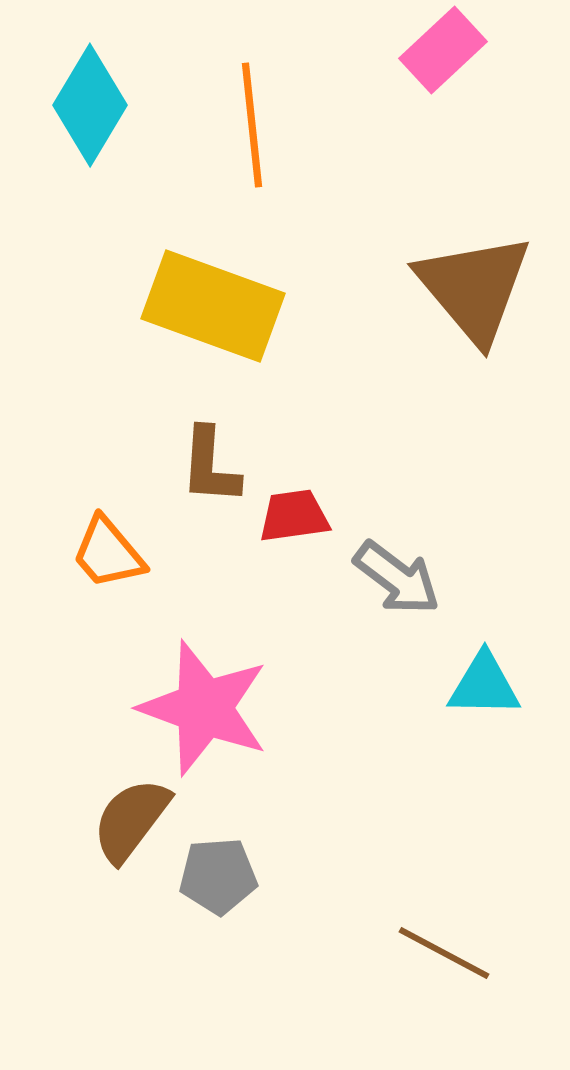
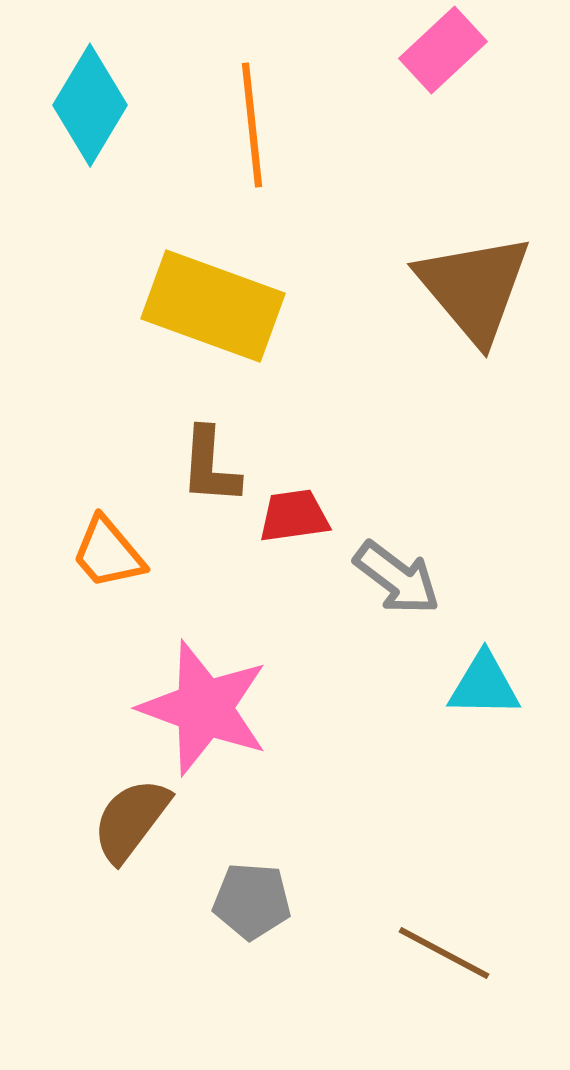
gray pentagon: moved 34 px right, 25 px down; rotated 8 degrees clockwise
